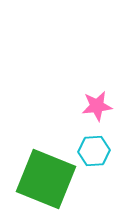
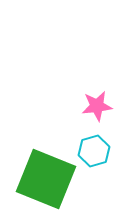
cyan hexagon: rotated 12 degrees counterclockwise
